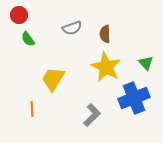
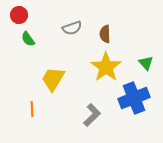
yellow star: rotated 8 degrees clockwise
